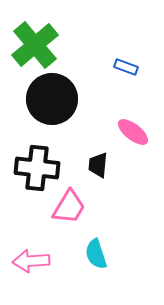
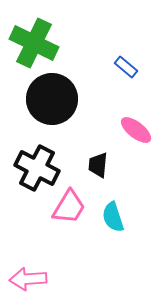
green cross: moved 1 px left, 2 px up; rotated 24 degrees counterclockwise
blue rectangle: rotated 20 degrees clockwise
pink ellipse: moved 3 px right, 2 px up
black cross: rotated 21 degrees clockwise
cyan semicircle: moved 17 px right, 37 px up
pink arrow: moved 3 px left, 18 px down
